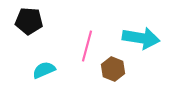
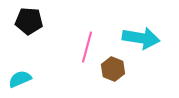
pink line: moved 1 px down
cyan semicircle: moved 24 px left, 9 px down
